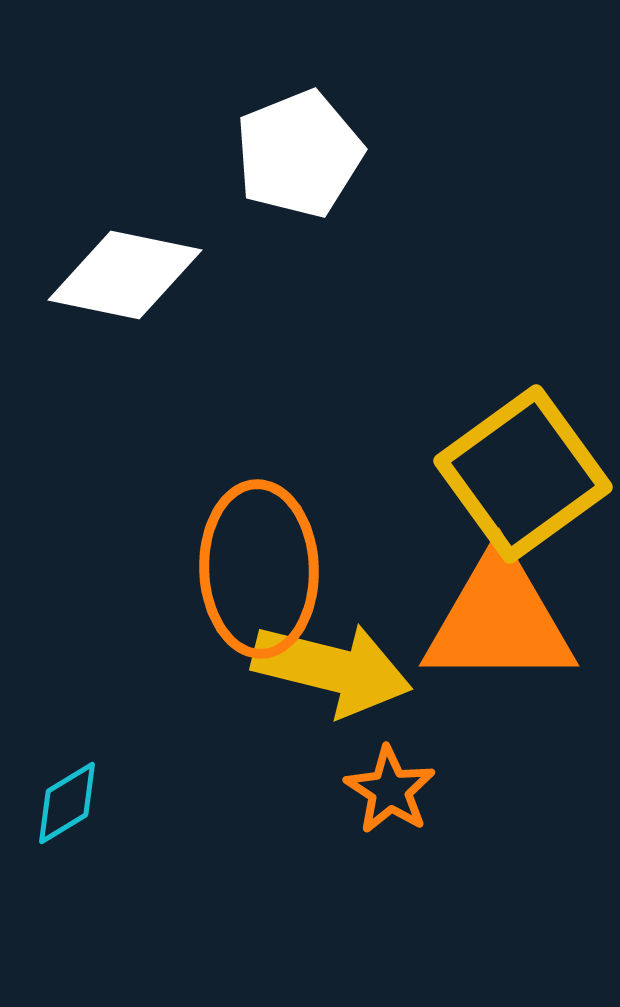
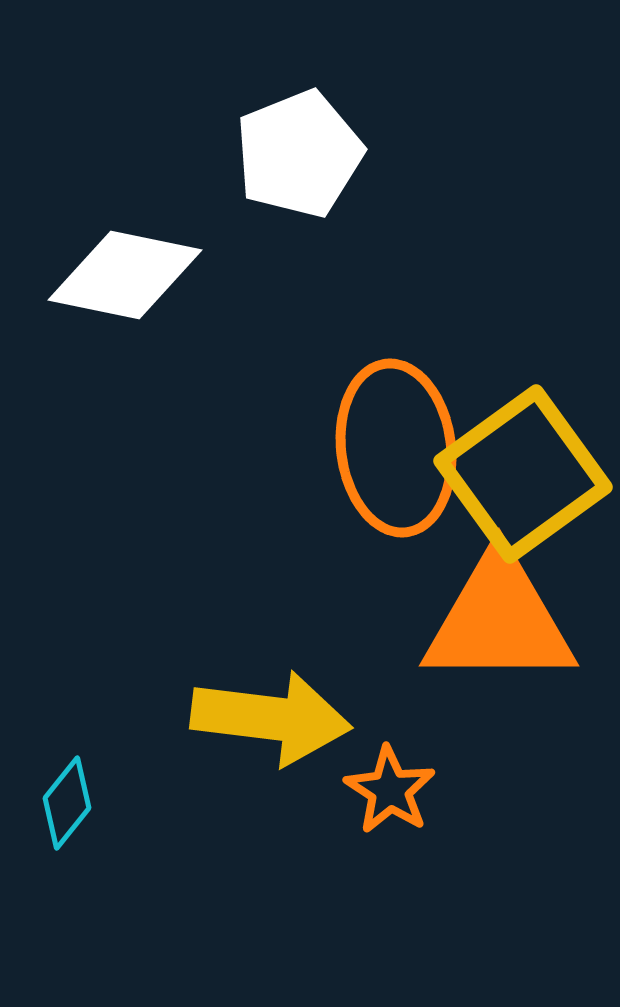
orange ellipse: moved 137 px right, 121 px up; rotated 5 degrees counterclockwise
yellow arrow: moved 61 px left, 49 px down; rotated 7 degrees counterclockwise
cyan diamond: rotated 20 degrees counterclockwise
